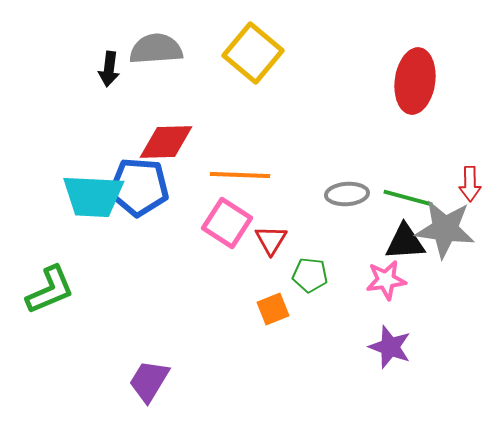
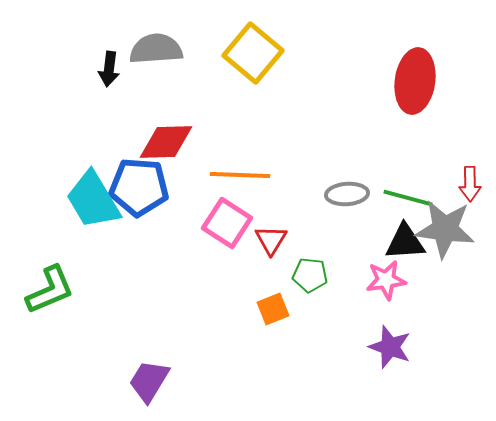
cyan trapezoid: moved 4 px down; rotated 56 degrees clockwise
